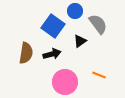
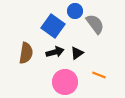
gray semicircle: moved 3 px left
black triangle: moved 3 px left, 12 px down
black arrow: moved 3 px right, 2 px up
